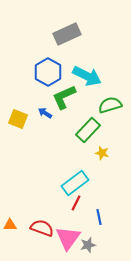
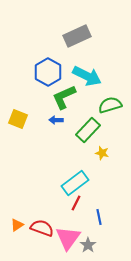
gray rectangle: moved 10 px right, 2 px down
blue arrow: moved 11 px right, 7 px down; rotated 32 degrees counterclockwise
orange triangle: moved 7 px right; rotated 32 degrees counterclockwise
gray star: rotated 21 degrees counterclockwise
